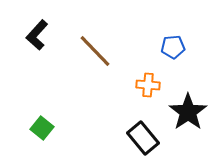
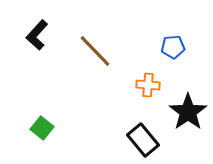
black rectangle: moved 2 px down
